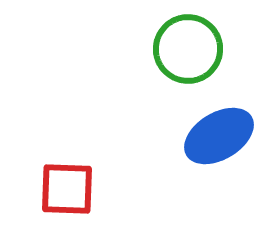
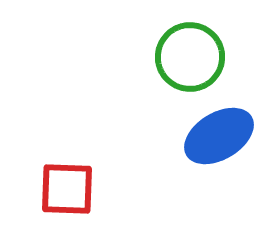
green circle: moved 2 px right, 8 px down
